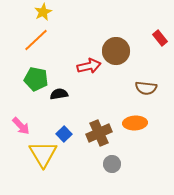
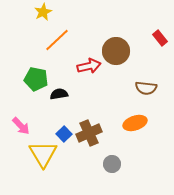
orange line: moved 21 px right
orange ellipse: rotated 15 degrees counterclockwise
brown cross: moved 10 px left
